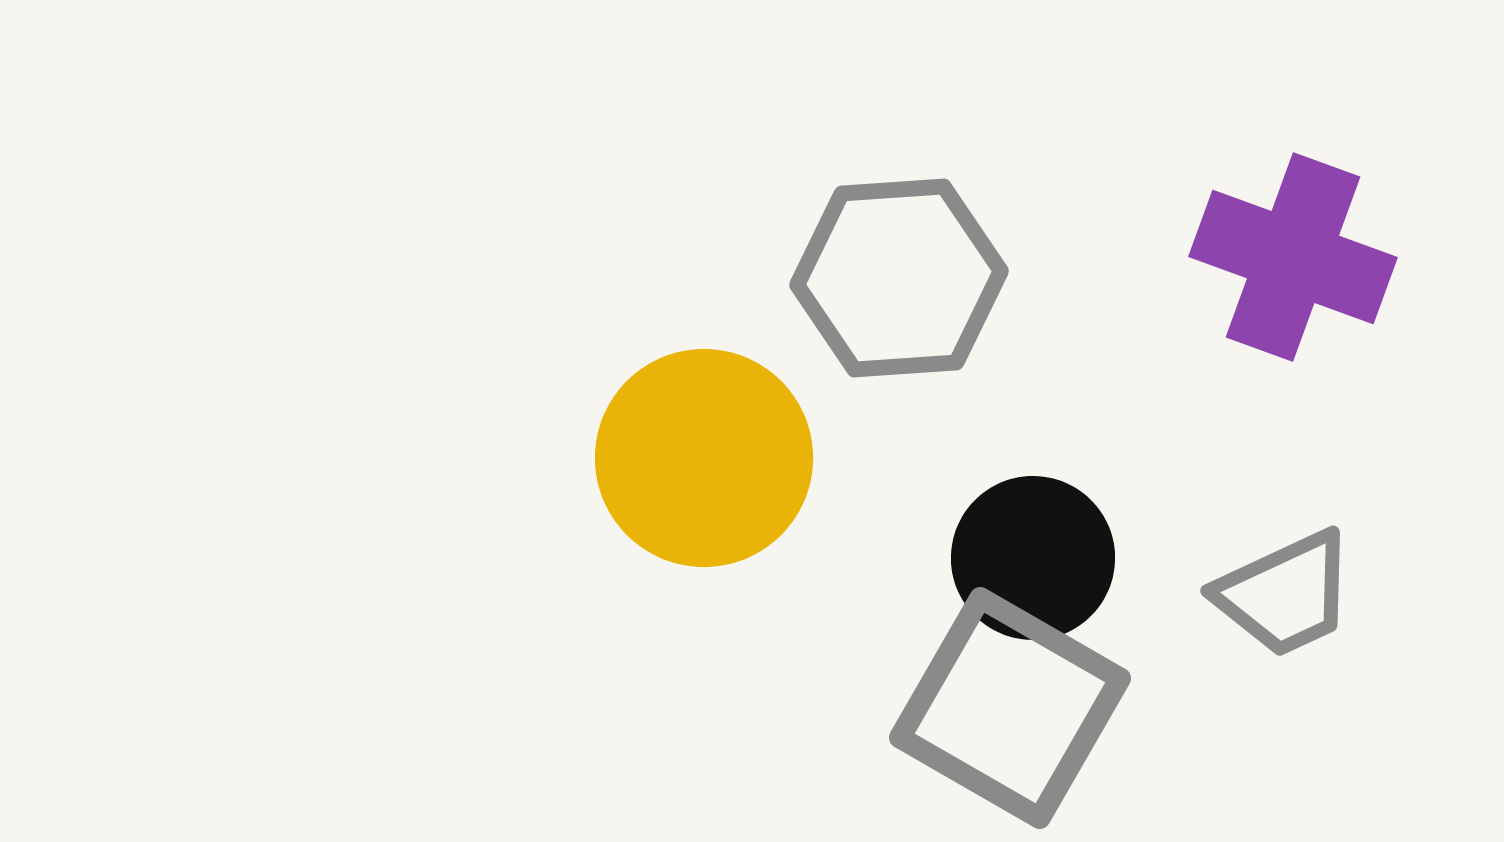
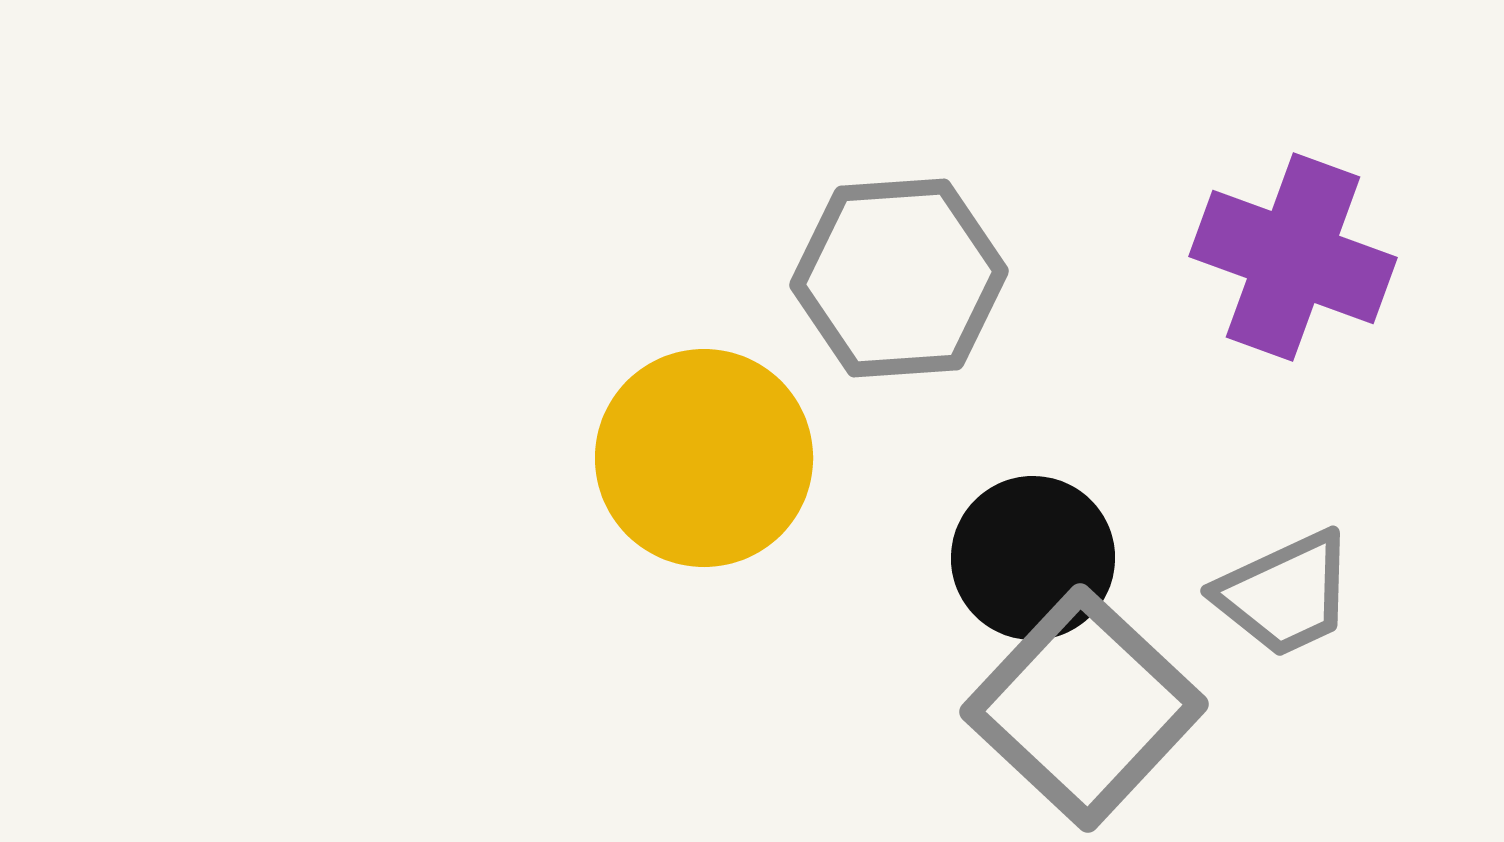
gray square: moved 74 px right; rotated 13 degrees clockwise
